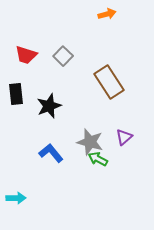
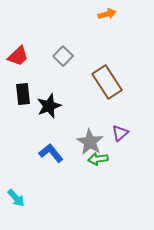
red trapezoid: moved 8 px left, 1 px down; rotated 60 degrees counterclockwise
brown rectangle: moved 2 px left
black rectangle: moved 7 px right
purple triangle: moved 4 px left, 4 px up
gray star: rotated 16 degrees clockwise
green arrow: rotated 36 degrees counterclockwise
cyan arrow: rotated 48 degrees clockwise
